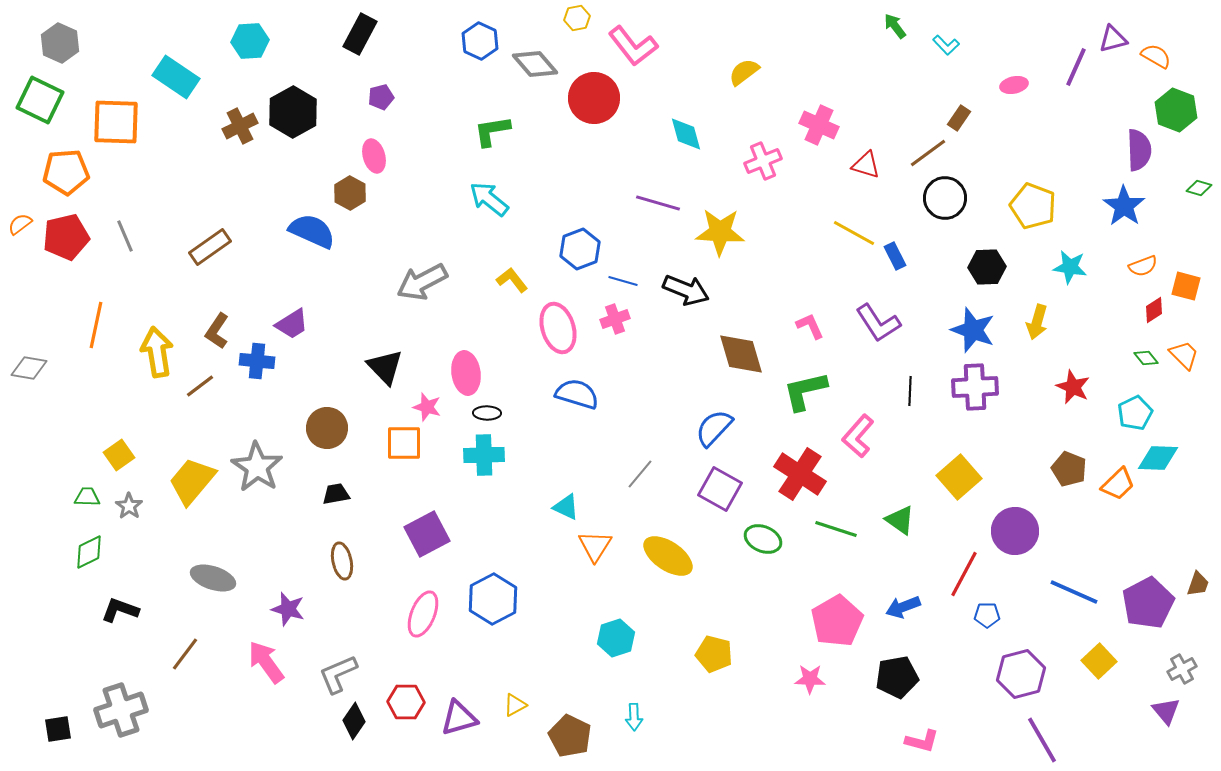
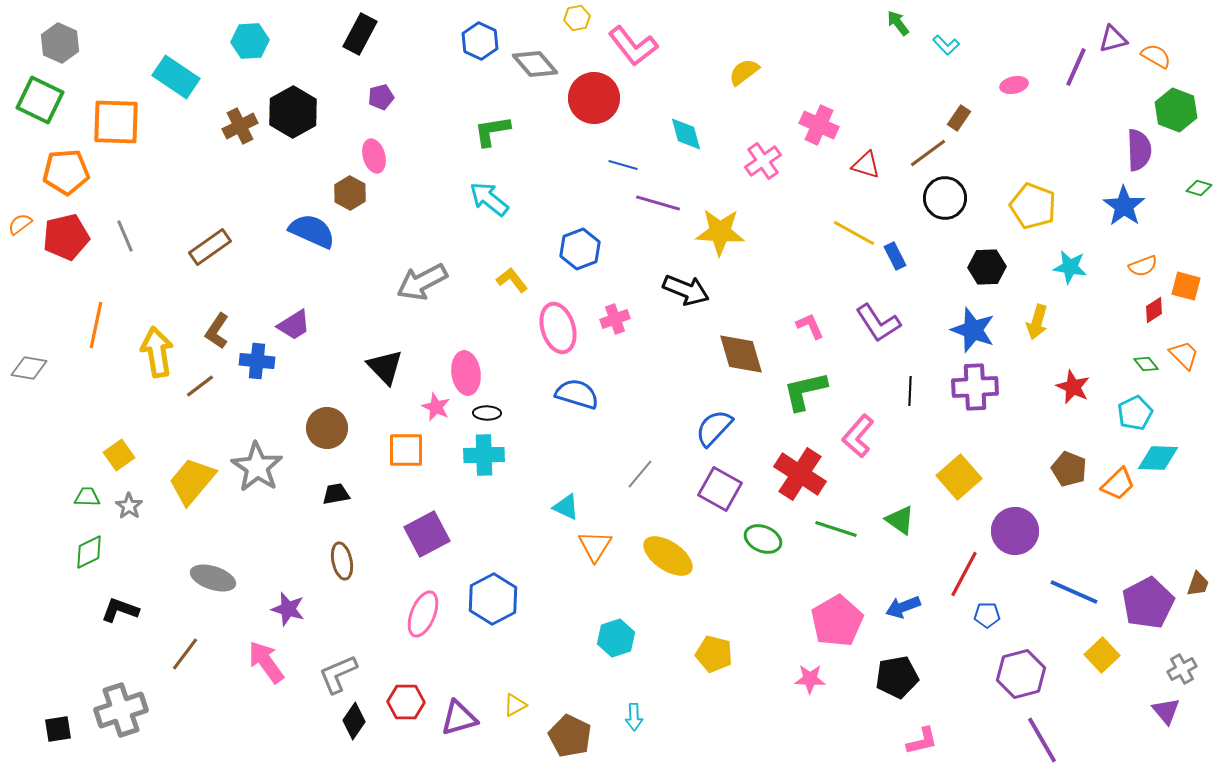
green arrow at (895, 26): moved 3 px right, 3 px up
pink cross at (763, 161): rotated 12 degrees counterclockwise
blue line at (623, 281): moved 116 px up
purple trapezoid at (292, 324): moved 2 px right, 1 px down
green diamond at (1146, 358): moved 6 px down
pink star at (427, 407): moved 9 px right; rotated 8 degrees clockwise
orange square at (404, 443): moved 2 px right, 7 px down
yellow square at (1099, 661): moved 3 px right, 6 px up
pink L-shape at (922, 741): rotated 28 degrees counterclockwise
